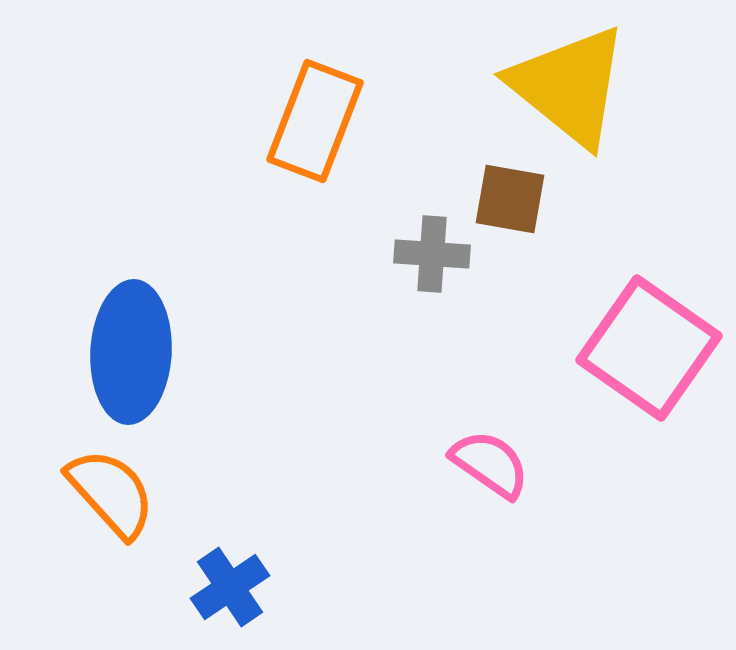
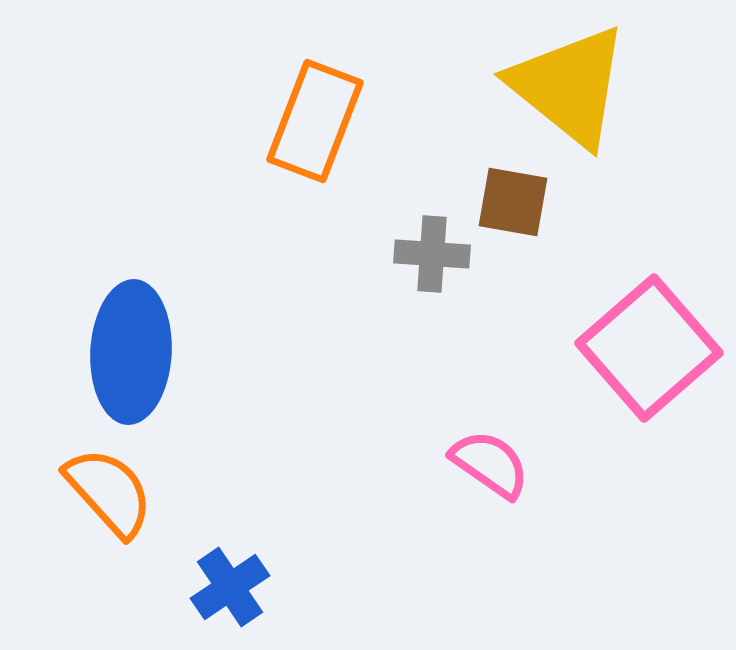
brown square: moved 3 px right, 3 px down
pink square: rotated 14 degrees clockwise
orange semicircle: moved 2 px left, 1 px up
